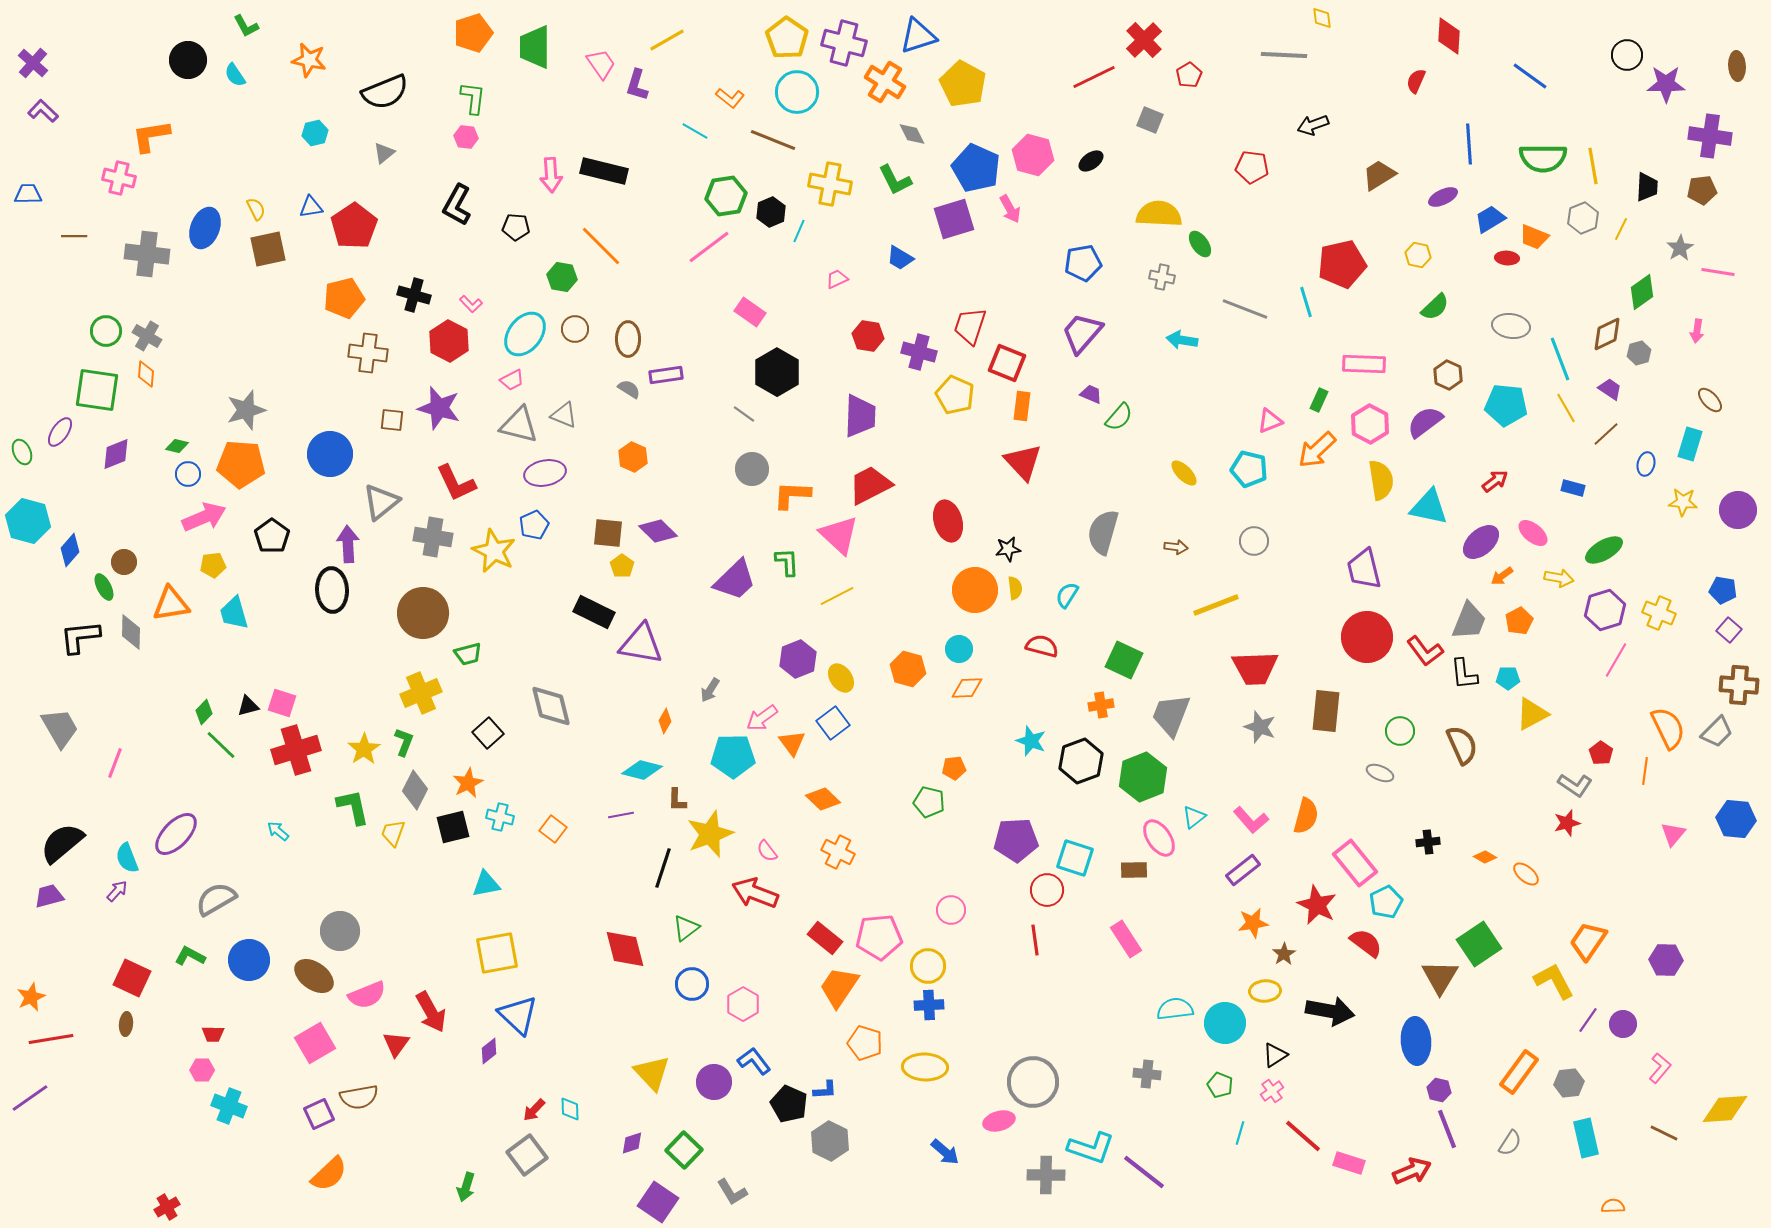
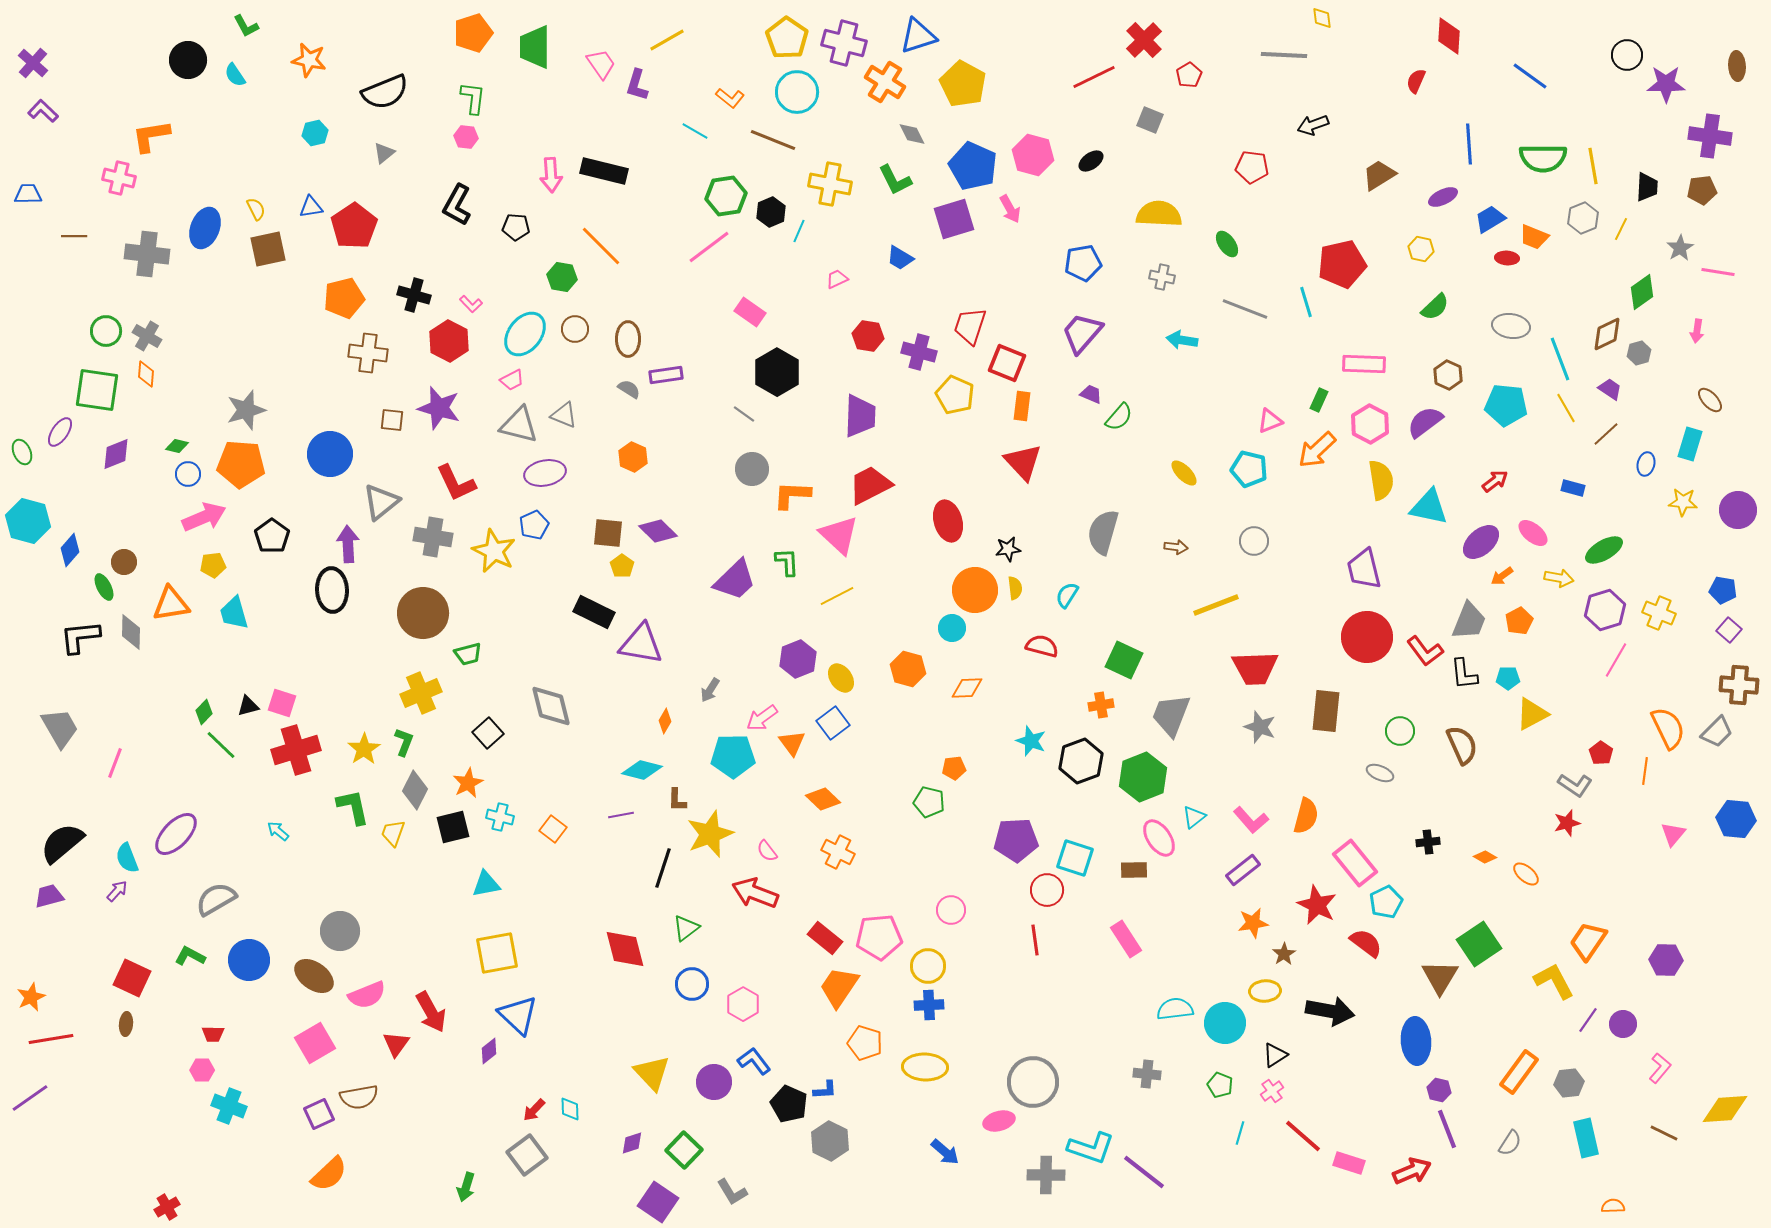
blue pentagon at (976, 168): moved 3 px left, 2 px up
green ellipse at (1200, 244): moved 27 px right
yellow hexagon at (1418, 255): moved 3 px right, 6 px up
cyan circle at (959, 649): moved 7 px left, 21 px up
